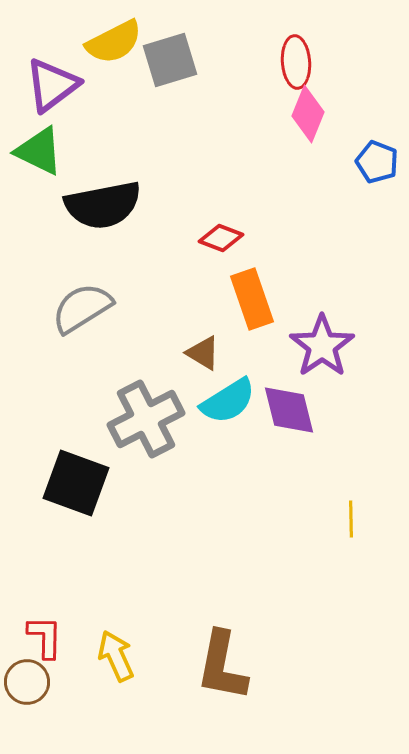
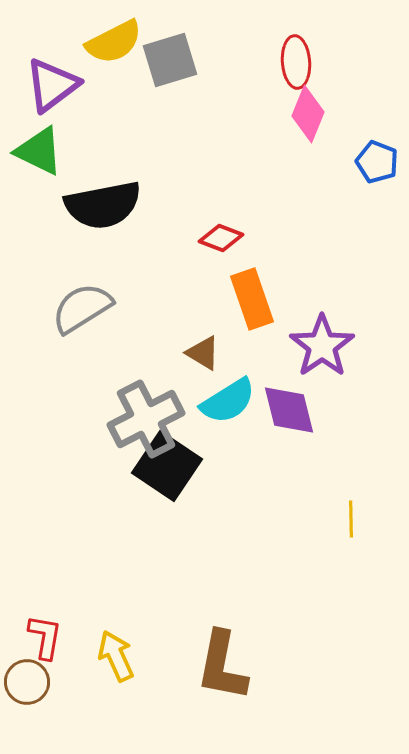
black square: moved 91 px right, 17 px up; rotated 14 degrees clockwise
red L-shape: rotated 9 degrees clockwise
